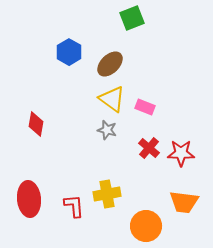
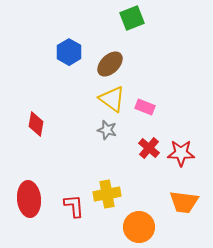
orange circle: moved 7 px left, 1 px down
